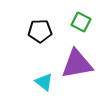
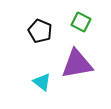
black pentagon: rotated 25 degrees clockwise
cyan triangle: moved 2 px left
